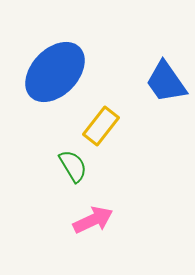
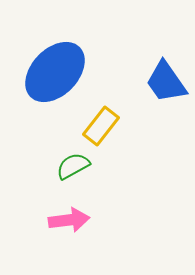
green semicircle: rotated 88 degrees counterclockwise
pink arrow: moved 24 px left; rotated 18 degrees clockwise
